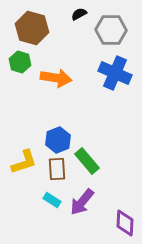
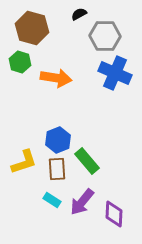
gray hexagon: moved 6 px left, 6 px down
purple diamond: moved 11 px left, 9 px up
